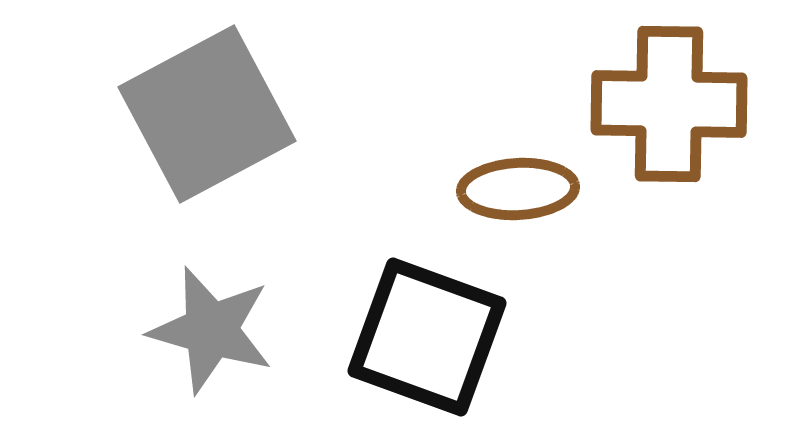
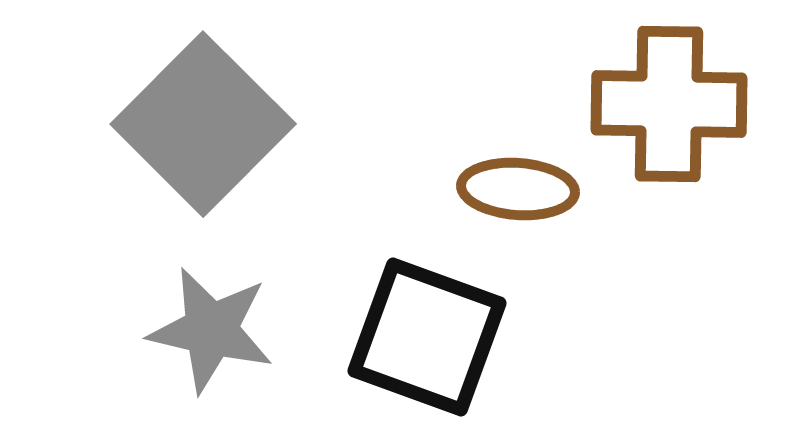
gray square: moved 4 px left, 10 px down; rotated 17 degrees counterclockwise
brown ellipse: rotated 7 degrees clockwise
gray star: rotated 3 degrees counterclockwise
